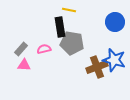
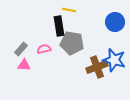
black rectangle: moved 1 px left, 1 px up
